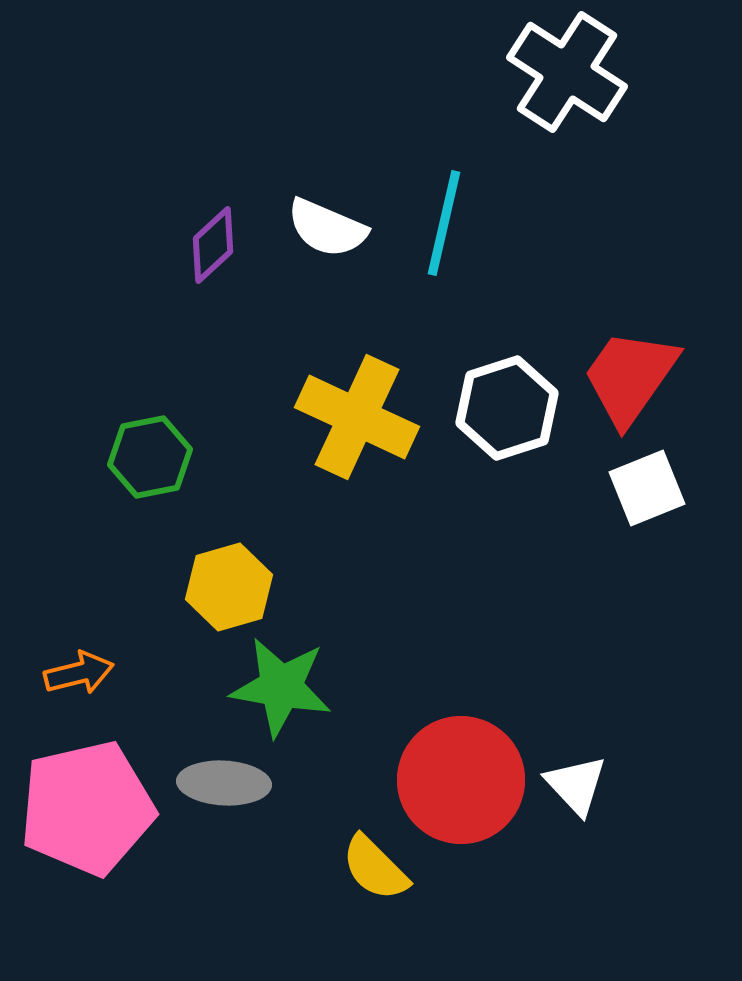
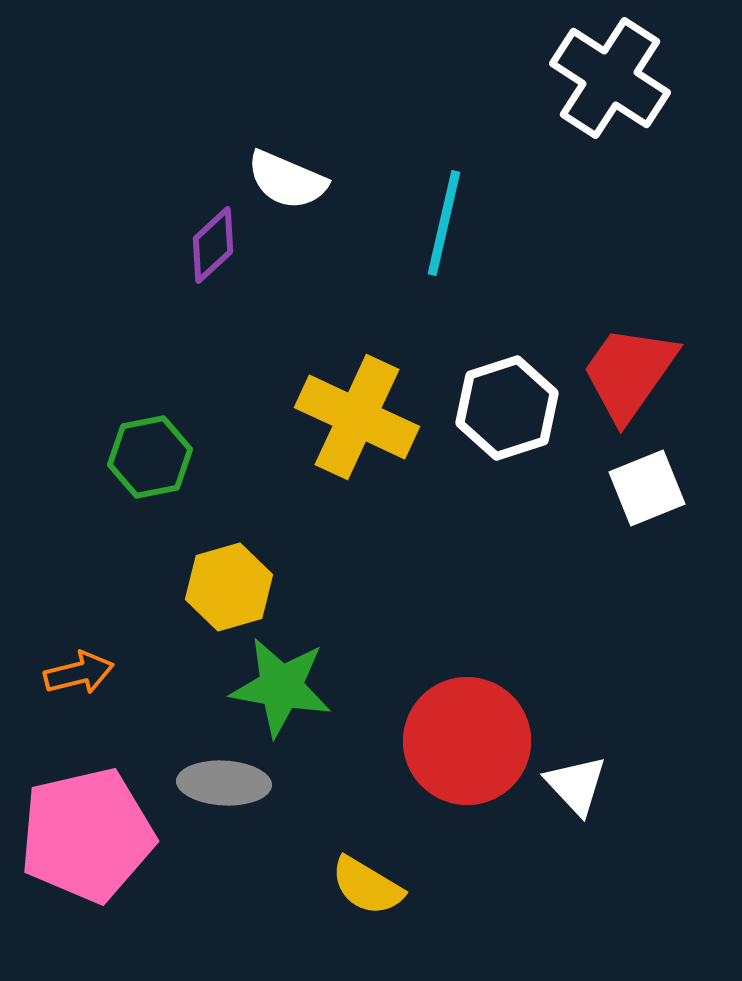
white cross: moved 43 px right, 6 px down
white semicircle: moved 40 px left, 48 px up
red trapezoid: moved 1 px left, 4 px up
red circle: moved 6 px right, 39 px up
pink pentagon: moved 27 px down
yellow semicircle: moved 8 px left, 18 px down; rotated 14 degrees counterclockwise
